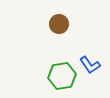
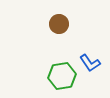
blue L-shape: moved 2 px up
